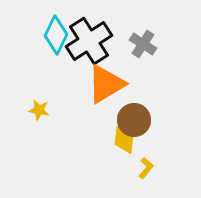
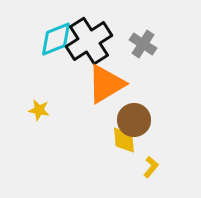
cyan diamond: moved 4 px down; rotated 42 degrees clockwise
yellow diamond: rotated 12 degrees counterclockwise
yellow L-shape: moved 5 px right, 1 px up
